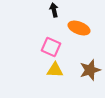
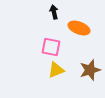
black arrow: moved 2 px down
pink square: rotated 12 degrees counterclockwise
yellow triangle: moved 1 px right; rotated 24 degrees counterclockwise
